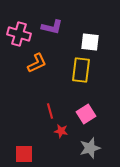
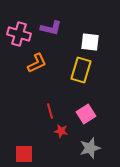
purple L-shape: moved 1 px left, 1 px down
yellow rectangle: rotated 10 degrees clockwise
